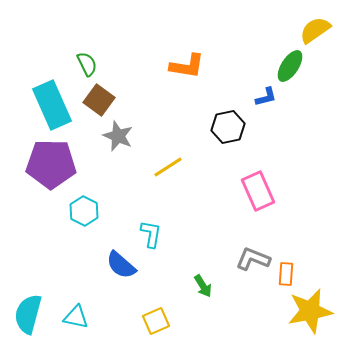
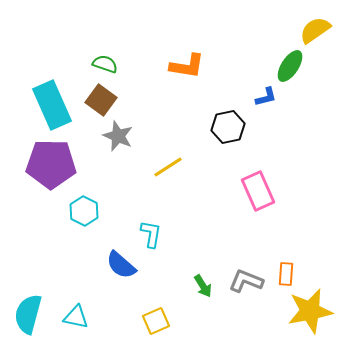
green semicircle: moved 18 px right; rotated 45 degrees counterclockwise
brown square: moved 2 px right
gray L-shape: moved 7 px left, 22 px down
